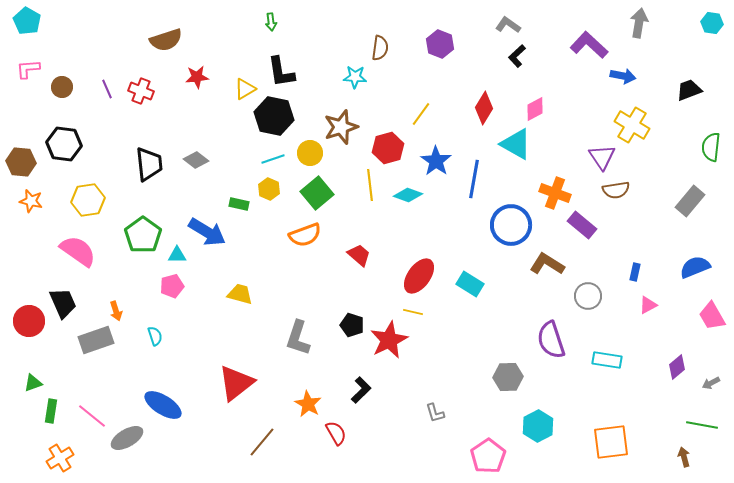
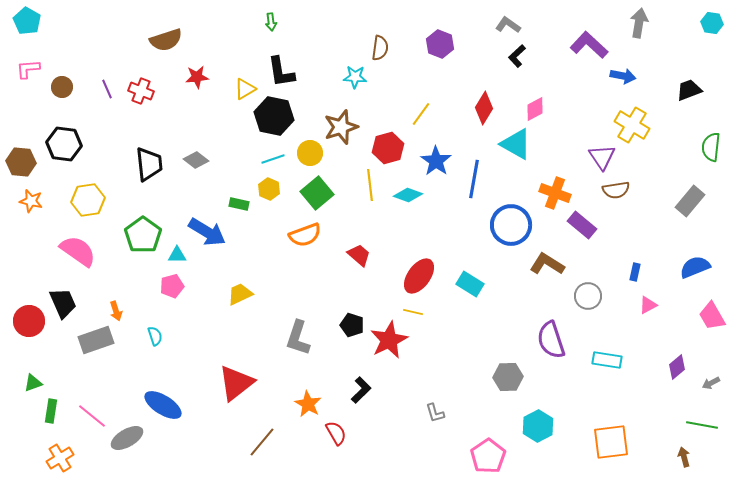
yellow trapezoid at (240, 294): rotated 40 degrees counterclockwise
